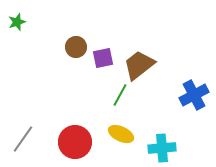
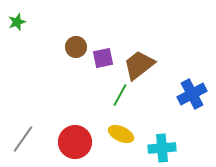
blue cross: moved 2 px left, 1 px up
